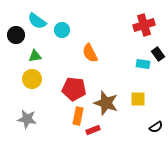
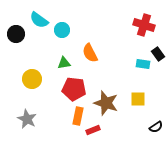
cyan semicircle: moved 2 px right, 1 px up
red cross: rotated 35 degrees clockwise
black circle: moved 1 px up
green triangle: moved 29 px right, 7 px down
gray star: rotated 18 degrees clockwise
